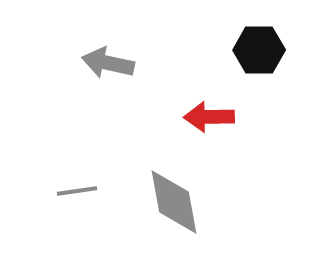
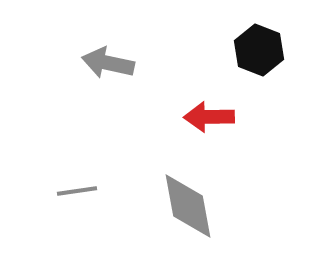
black hexagon: rotated 21 degrees clockwise
gray diamond: moved 14 px right, 4 px down
